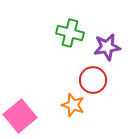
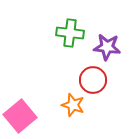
green cross: rotated 8 degrees counterclockwise
purple star: rotated 16 degrees clockwise
